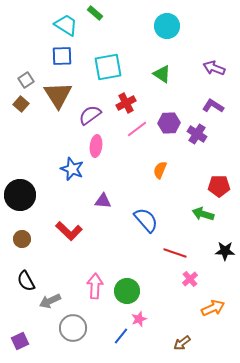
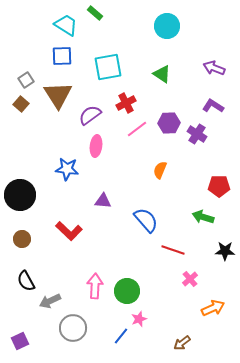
blue star: moved 5 px left; rotated 15 degrees counterclockwise
green arrow: moved 3 px down
red line: moved 2 px left, 3 px up
